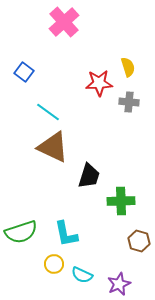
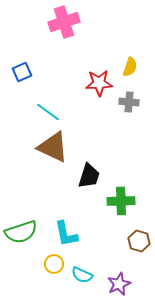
pink cross: rotated 24 degrees clockwise
yellow semicircle: moved 2 px right; rotated 36 degrees clockwise
blue square: moved 2 px left; rotated 30 degrees clockwise
